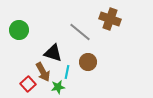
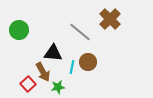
brown cross: rotated 25 degrees clockwise
black triangle: rotated 12 degrees counterclockwise
cyan line: moved 5 px right, 5 px up
